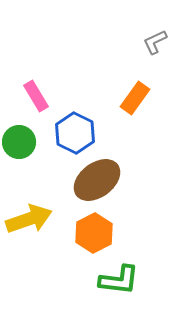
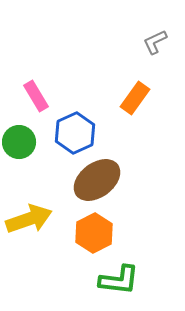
blue hexagon: rotated 9 degrees clockwise
